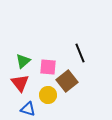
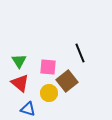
green triangle: moved 4 px left; rotated 21 degrees counterclockwise
red triangle: rotated 12 degrees counterclockwise
yellow circle: moved 1 px right, 2 px up
